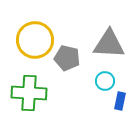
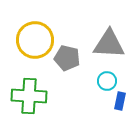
cyan circle: moved 2 px right
green cross: moved 3 px down
